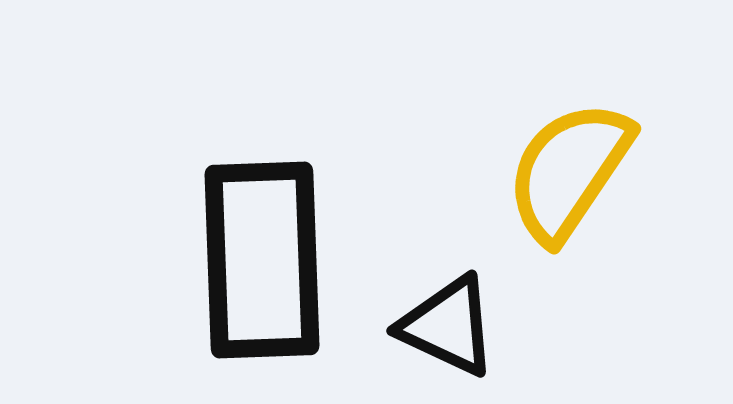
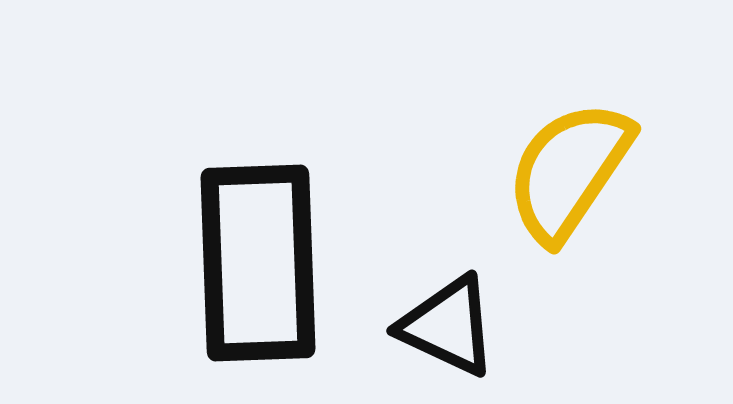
black rectangle: moved 4 px left, 3 px down
